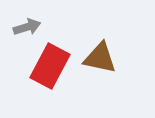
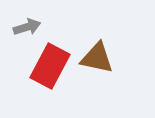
brown triangle: moved 3 px left
